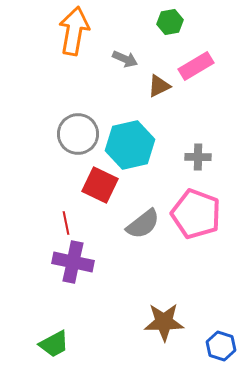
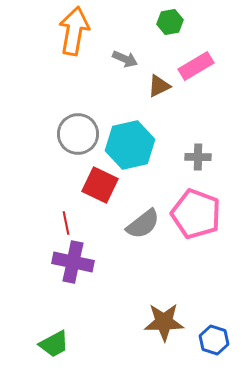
blue hexagon: moved 7 px left, 6 px up
